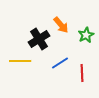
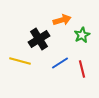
orange arrow: moved 1 px right, 5 px up; rotated 66 degrees counterclockwise
green star: moved 4 px left
yellow line: rotated 15 degrees clockwise
red line: moved 4 px up; rotated 12 degrees counterclockwise
